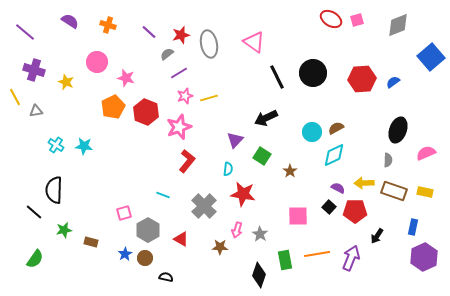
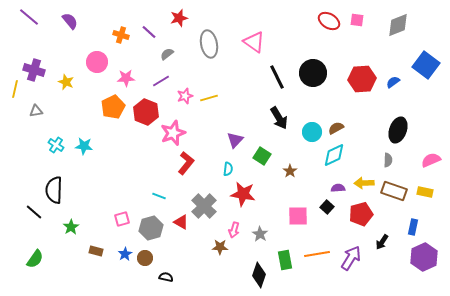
red ellipse at (331, 19): moved 2 px left, 2 px down
pink square at (357, 20): rotated 24 degrees clockwise
purple semicircle at (70, 21): rotated 18 degrees clockwise
orange cross at (108, 25): moved 13 px right, 10 px down
purple line at (25, 32): moved 4 px right, 15 px up
red star at (181, 35): moved 2 px left, 17 px up
blue square at (431, 57): moved 5 px left, 8 px down; rotated 12 degrees counterclockwise
purple line at (179, 73): moved 18 px left, 8 px down
pink star at (126, 78): rotated 18 degrees counterclockwise
yellow line at (15, 97): moved 8 px up; rotated 42 degrees clockwise
black arrow at (266, 118): moved 13 px right; rotated 95 degrees counterclockwise
pink star at (179, 127): moved 6 px left, 6 px down
pink semicircle at (426, 153): moved 5 px right, 7 px down
red L-shape at (187, 161): moved 1 px left, 2 px down
purple semicircle at (338, 188): rotated 32 degrees counterclockwise
cyan line at (163, 195): moved 4 px left, 1 px down
black square at (329, 207): moved 2 px left
red pentagon at (355, 211): moved 6 px right, 3 px down; rotated 15 degrees counterclockwise
pink square at (124, 213): moved 2 px left, 6 px down
green star at (64, 230): moved 7 px right, 3 px up; rotated 21 degrees counterclockwise
gray hexagon at (148, 230): moved 3 px right, 2 px up; rotated 15 degrees clockwise
pink arrow at (237, 230): moved 3 px left
black arrow at (377, 236): moved 5 px right, 6 px down
red triangle at (181, 239): moved 17 px up
brown rectangle at (91, 242): moved 5 px right, 9 px down
purple arrow at (351, 258): rotated 10 degrees clockwise
